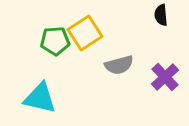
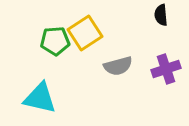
gray semicircle: moved 1 px left, 1 px down
purple cross: moved 1 px right, 8 px up; rotated 24 degrees clockwise
